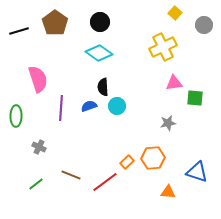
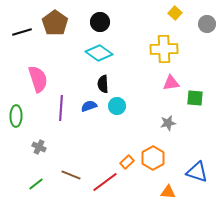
gray circle: moved 3 px right, 1 px up
black line: moved 3 px right, 1 px down
yellow cross: moved 1 px right, 2 px down; rotated 24 degrees clockwise
pink triangle: moved 3 px left
black semicircle: moved 3 px up
orange hexagon: rotated 25 degrees counterclockwise
